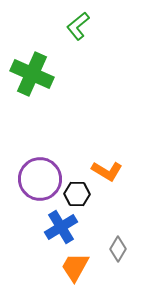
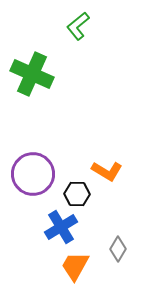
purple circle: moved 7 px left, 5 px up
orange trapezoid: moved 1 px up
